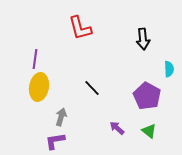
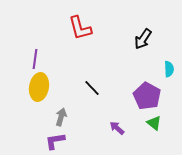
black arrow: rotated 40 degrees clockwise
green triangle: moved 5 px right, 8 px up
